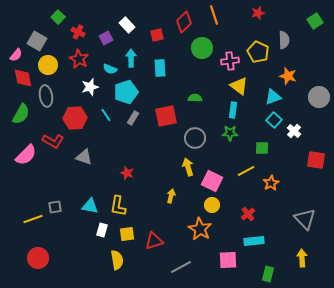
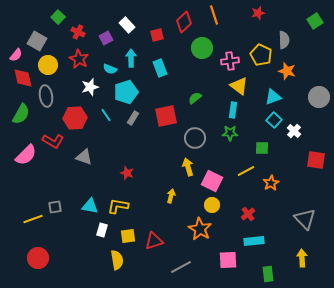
yellow pentagon at (258, 52): moved 3 px right, 3 px down
cyan rectangle at (160, 68): rotated 18 degrees counterclockwise
orange star at (288, 76): moved 1 px left, 5 px up
green semicircle at (195, 98): rotated 40 degrees counterclockwise
yellow L-shape at (118, 206): rotated 90 degrees clockwise
yellow square at (127, 234): moved 1 px right, 2 px down
green rectangle at (268, 274): rotated 21 degrees counterclockwise
